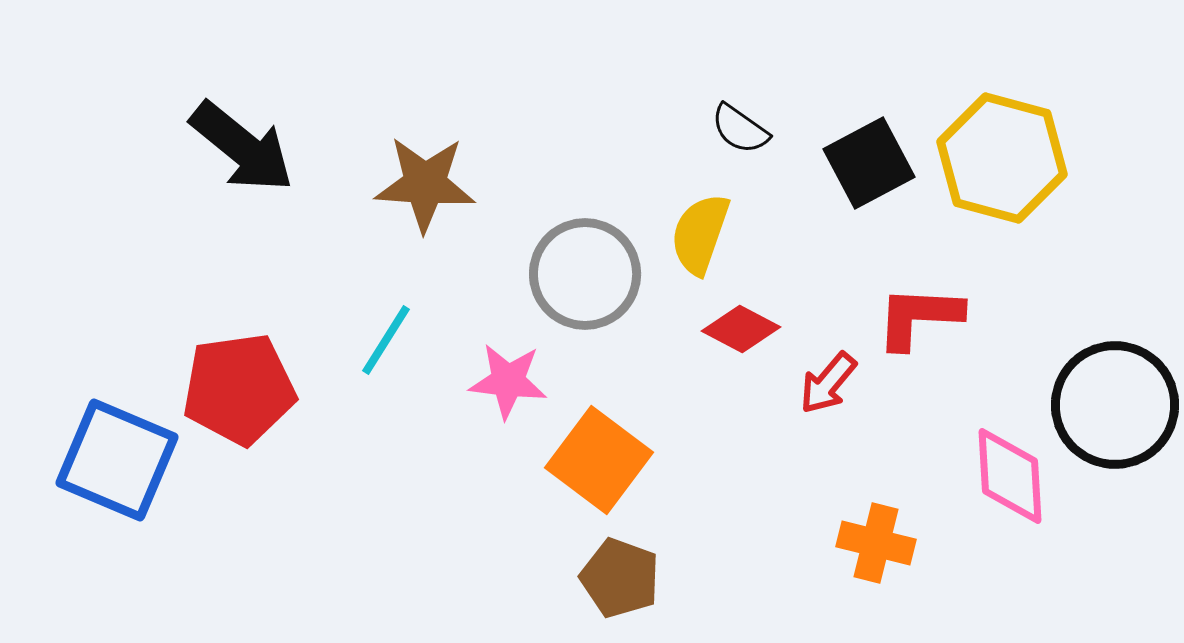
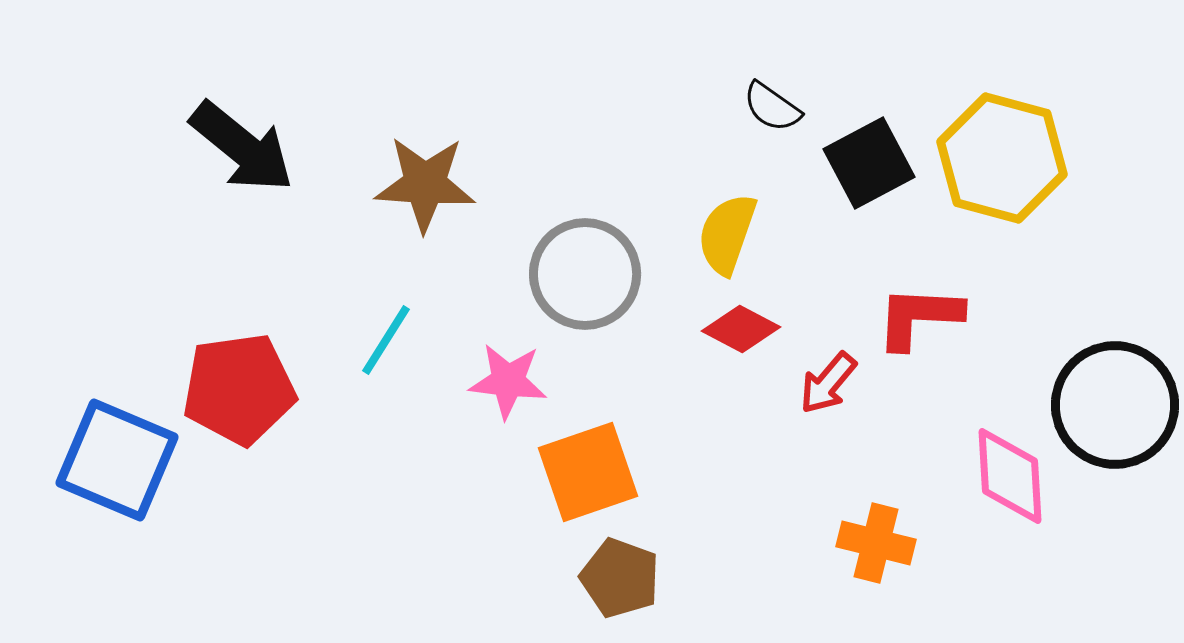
black semicircle: moved 32 px right, 22 px up
yellow semicircle: moved 27 px right
orange square: moved 11 px left, 12 px down; rotated 34 degrees clockwise
